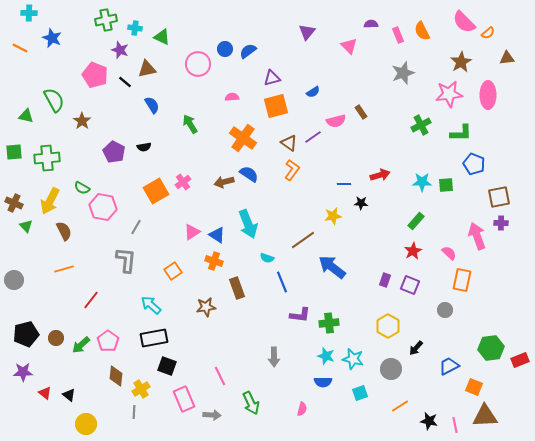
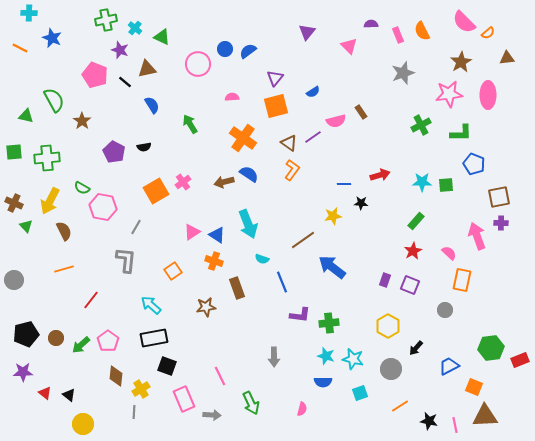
cyan cross at (135, 28): rotated 32 degrees clockwise
purple triangle at (272, 78): moved 3 px right; rotated 36 degrees counterclockwise
cyan semicircle at (267, 258): moved 5 px left, 1 px down
yellow circle at (86, 424): moved 3 px left
